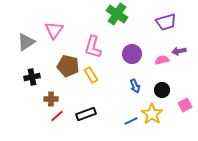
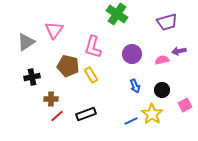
purple trapezoid: moved 1 px right
